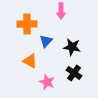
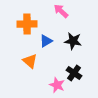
pink arrow: rotated 133 degrees clockwise
blue triangle: rotated 16 degrees clockwise
black star: moved 1 px right, 6 px up
orange triangle: rotated 14 degrees clockwise
pink star: moved 10 px right, 3 px down
